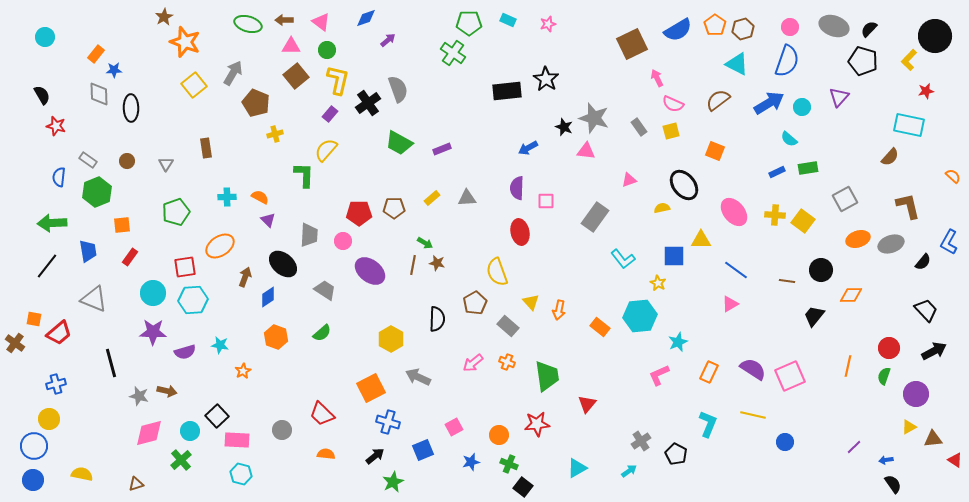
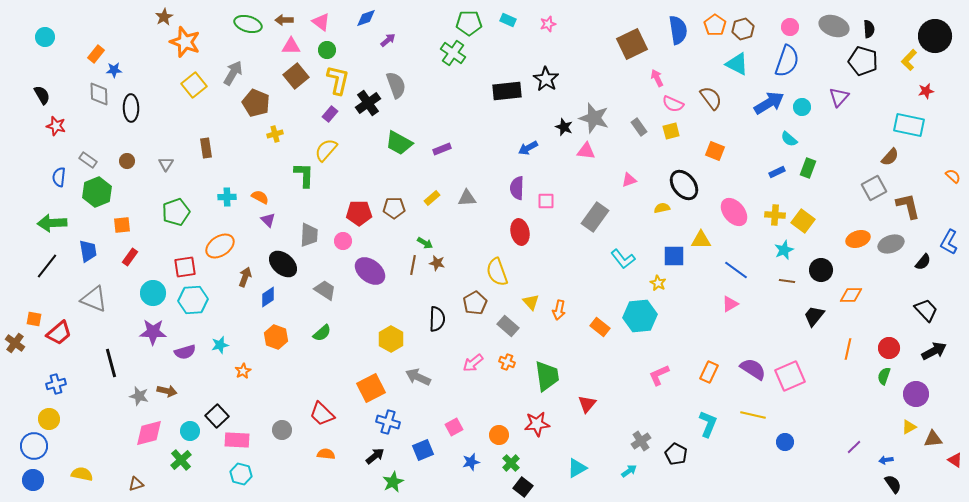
black semicircle at (869, 29): rotated 132 degrees clockwise
blue semicircle at (678, 30): rotated 68 degrees counterclockwise
gray semicircle at (398, 89): moved 2 px left, 4 px up
brown semicircle at (718, 100): moved 7 px left, 2 px up; rotated 90 degrees clockwise
green rectangle at (808, 168): rotated 60 degrees counterclockwise
gray square at (845, 199): moved 29 px right, 11 px up
cyan star at (678, 342): moved 106 px right, 92 px up
cyan star at (220, 345): rotated 24 degrees counterclockwise
orange line at (848, 366): moved 17 px up
green cross at (509, 464): moved 2 px right, 1 px up; rotated 24 degrees clockwise
